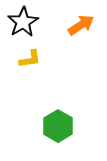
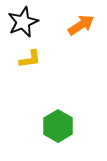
black star: rotated 8 degrees clockwise
